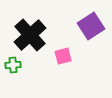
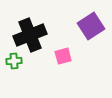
black cross: rotated 20 degrees clockwise
green cross: moved 1 px right, 4 px up
